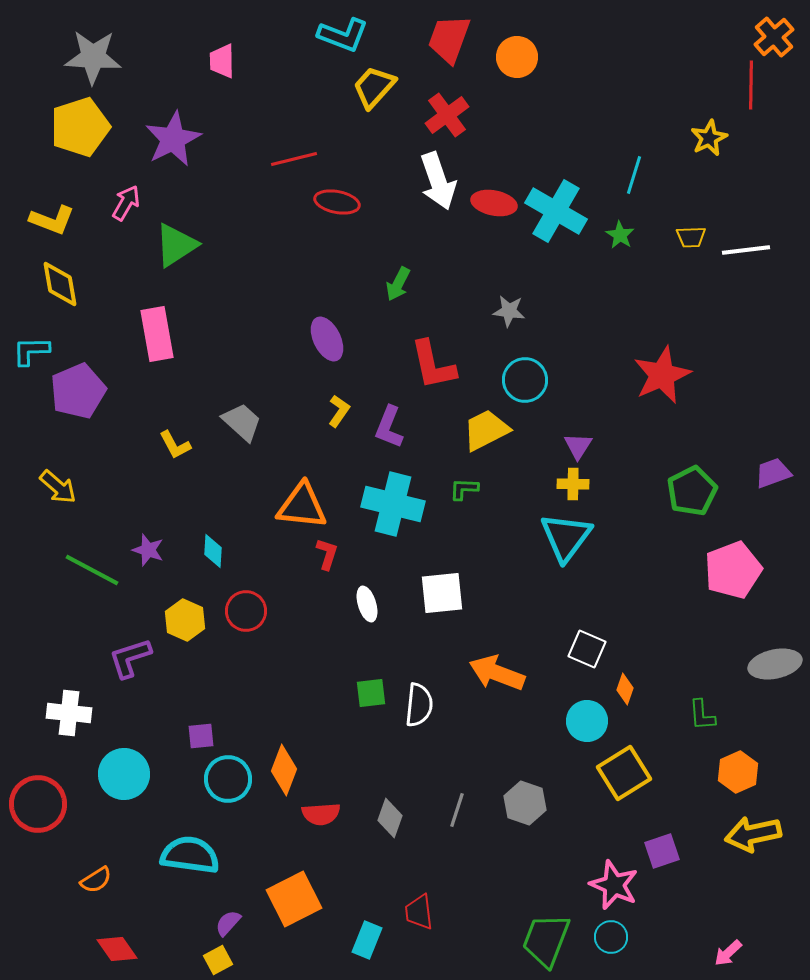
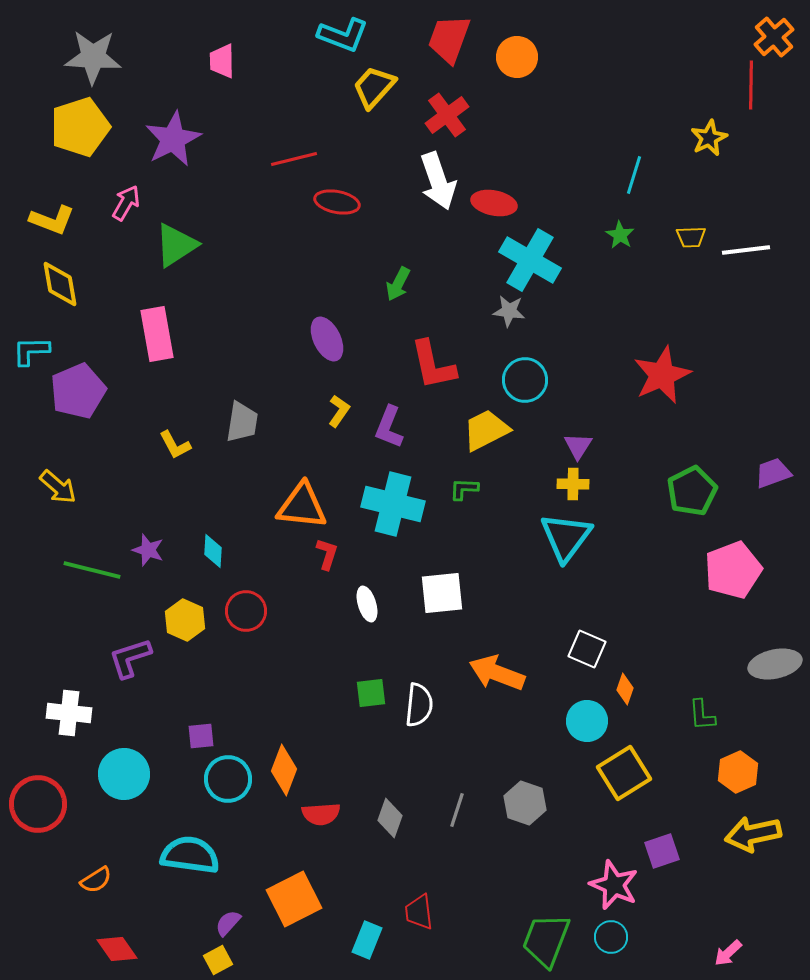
cyan cross at (556, 211): moved 26 px left, 49 px down
gray trapezoid at (242, 422): rotated 57 degrees clockwise
green line at (92, 570): rotated 14 degrees counterclockwise
